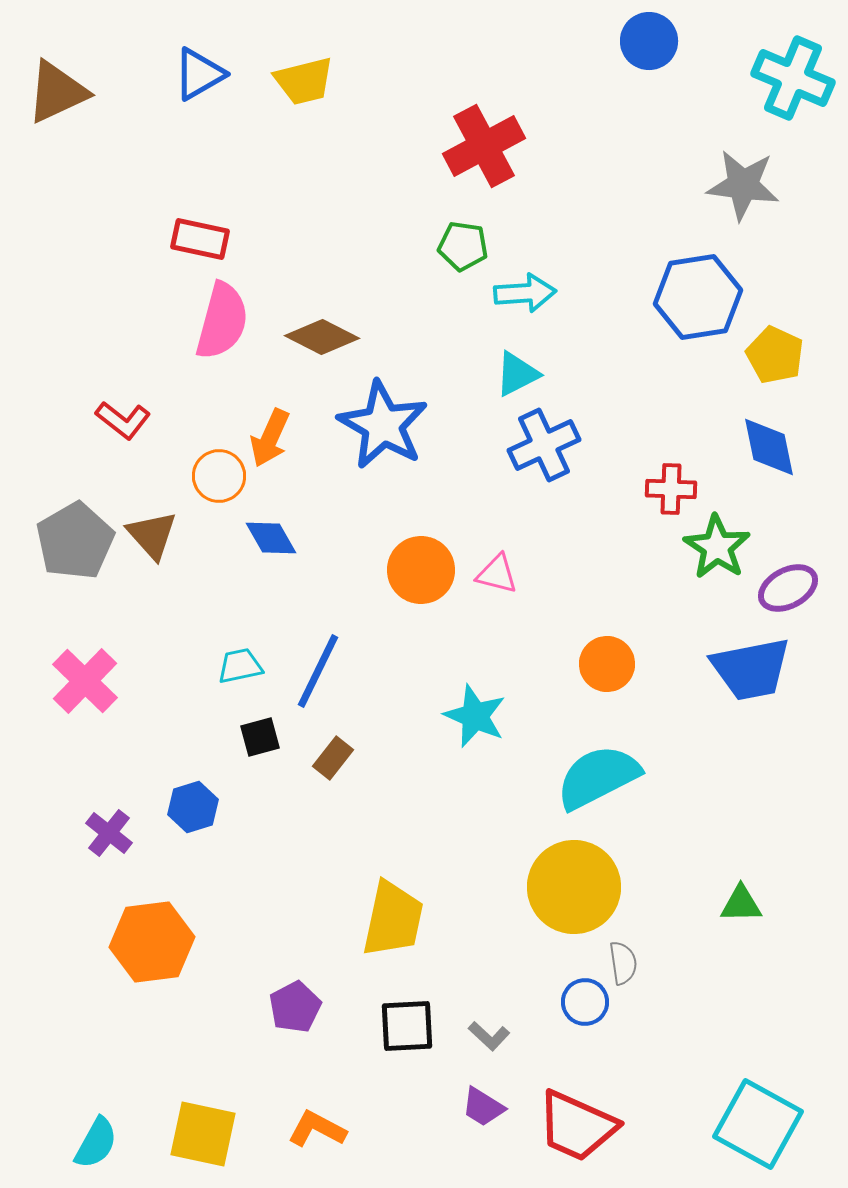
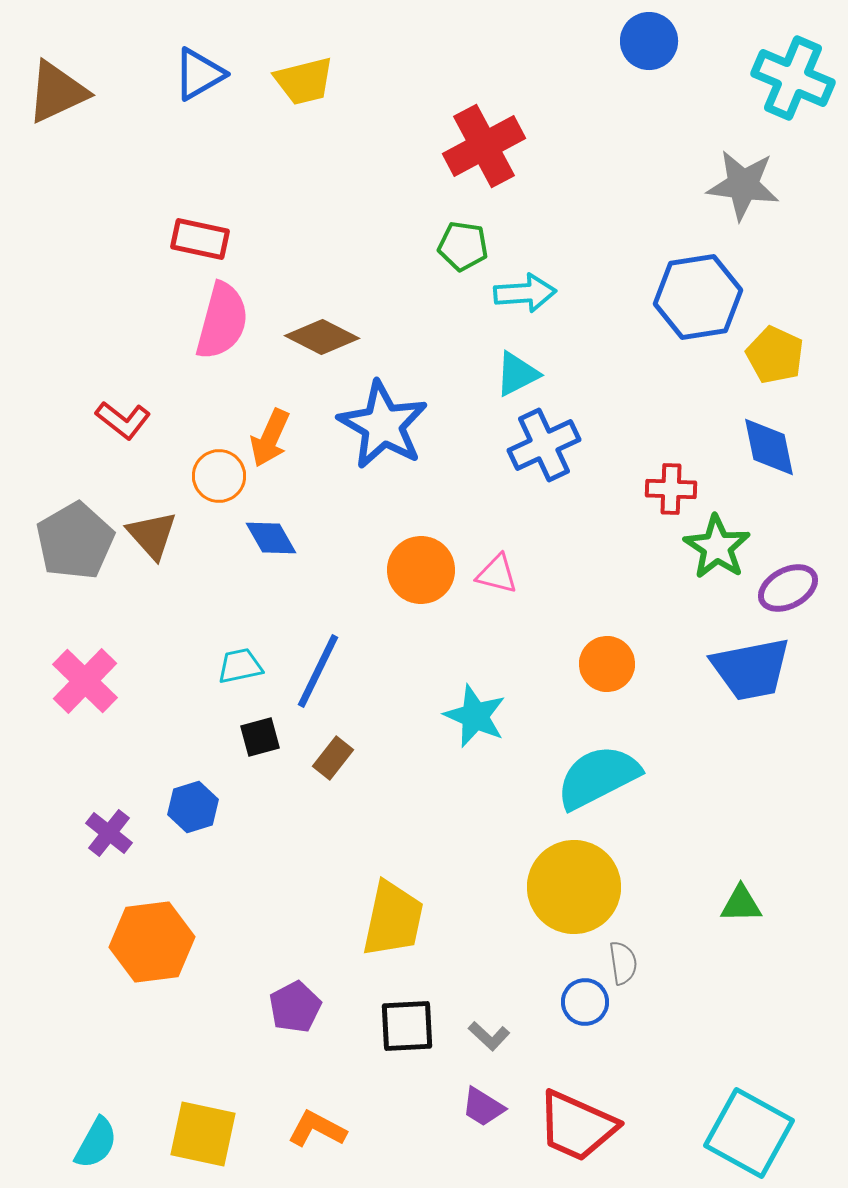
cyan square at (758, 1124): moved 9 px left, 9 px down
